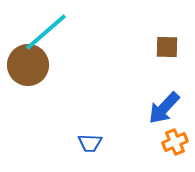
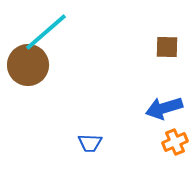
blue arrow: rotated 30 degrees clockwise
